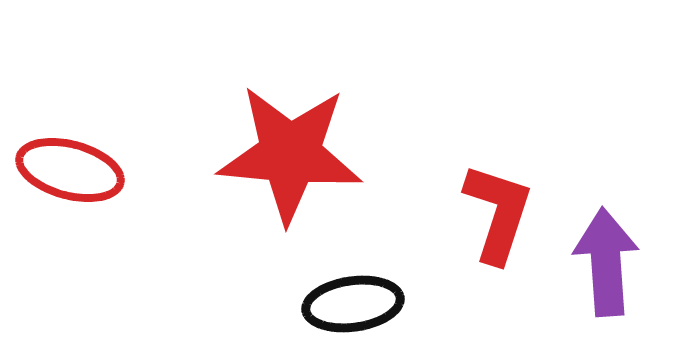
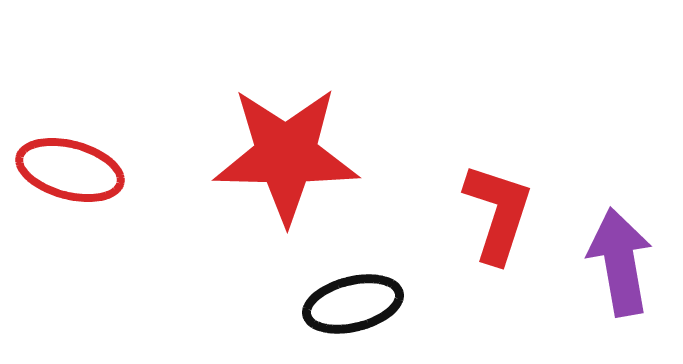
red star: moved 4 px left, 1 px down; rotated 4 degrees counterclockwise
purple arrow: moved 14 px right; rotated 6 degrees counterclockwise
black ellipse: rotated 6 degrees counterclockwise
